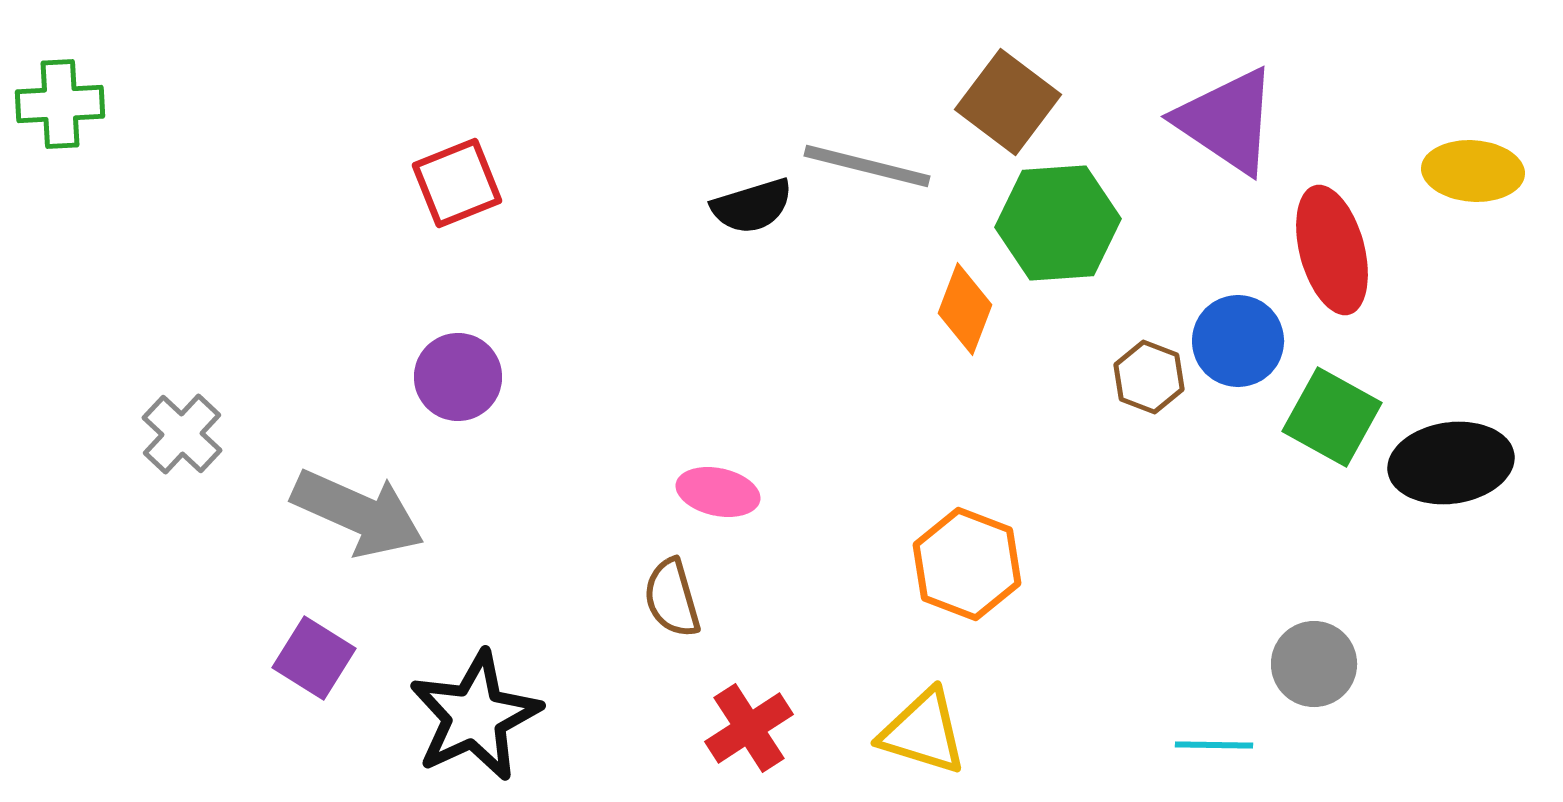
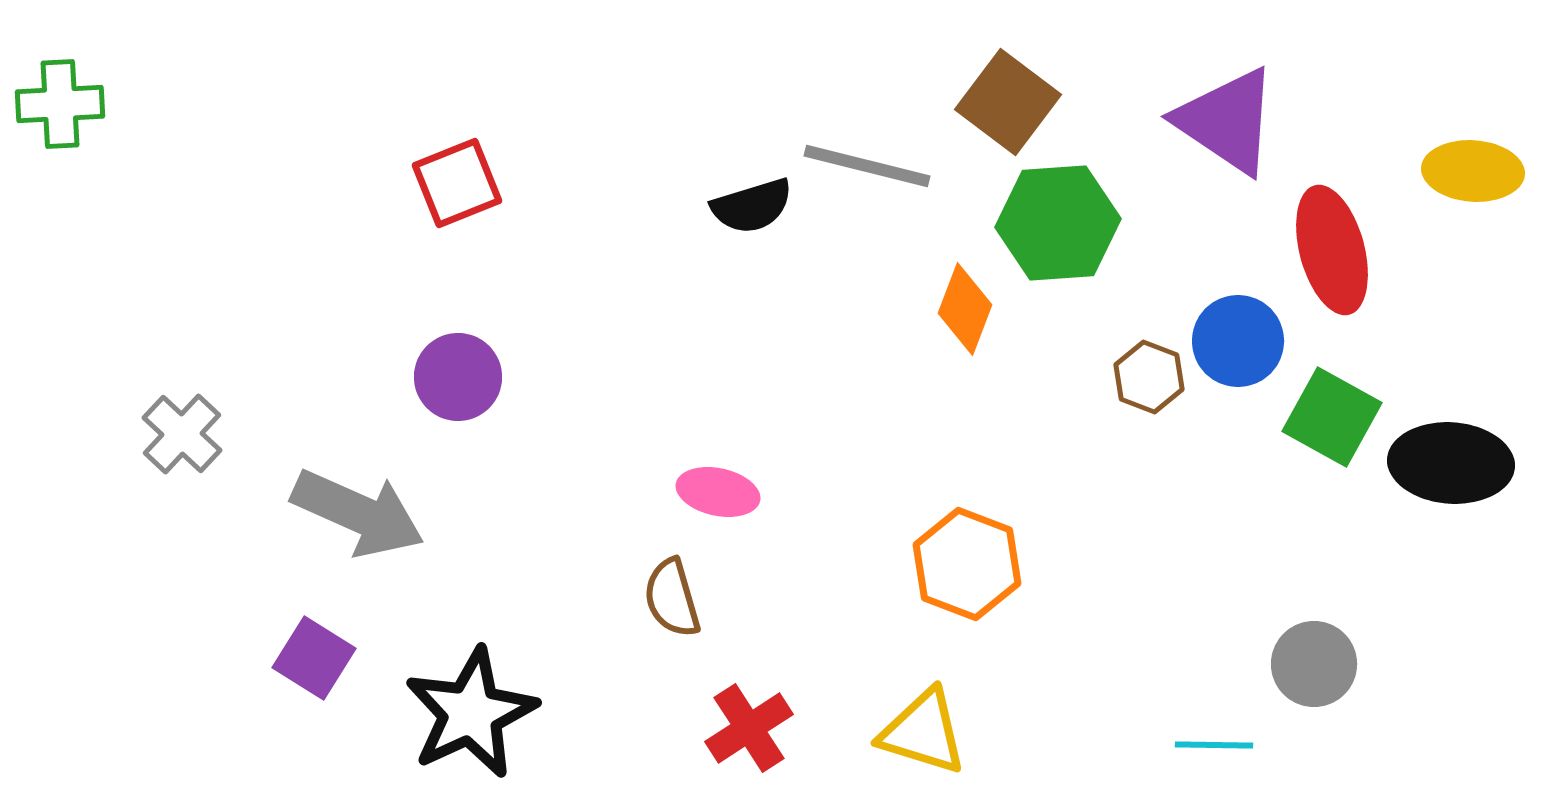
black ellipse: rotated 12 degrees clockwise
black star: moved 4 px left, 3 px up
